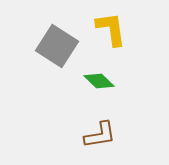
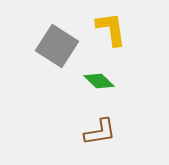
brown L-shape: moved 3 px up
